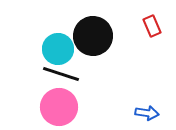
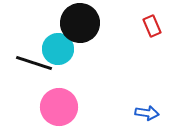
black circle: moved 13 px left, 13 px up
black line: moved 27 px left, 11 px up
